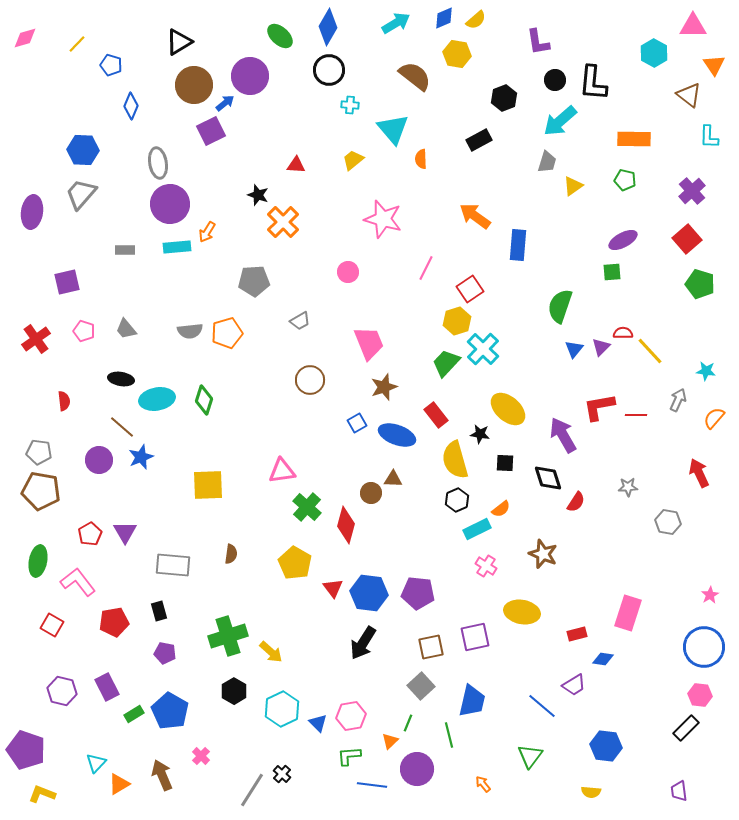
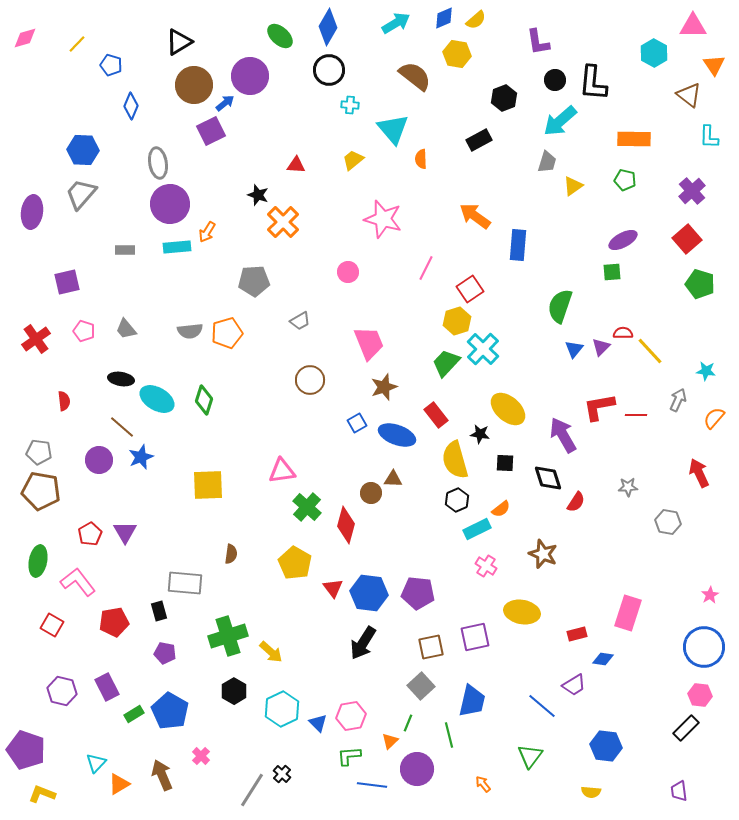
cyan ellipse at (157, 399): rotated 40 degrees clockwise
gray rectangle at (173, 565): moved 12 px right, 18 px down
